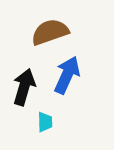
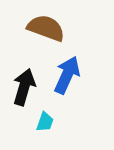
brown semicircle: moved 4 px left, 4 px up; rotated 39 degrees clockwise
cyan trapezoid: rotated 20 degrees clockwise
